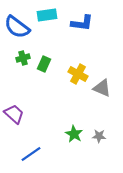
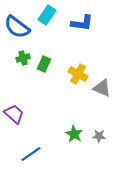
cyan rectangle: rotated 48 degrees counterclockwise
